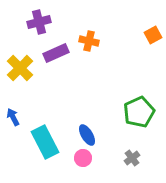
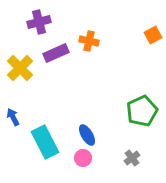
green pentagon: moved 3 px right, 1 px up
